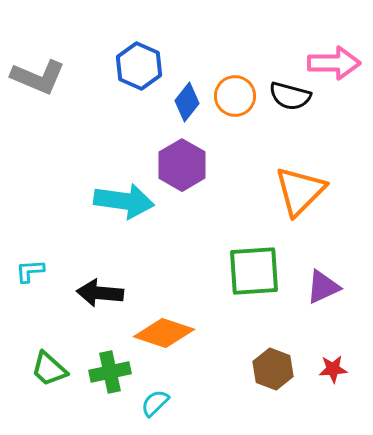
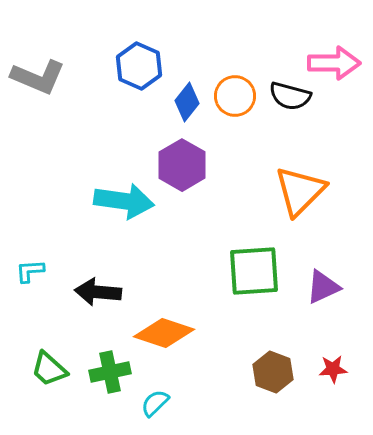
black arrow: moved 2 px left, 1 px up
brown hexagon: moved 3 px down
